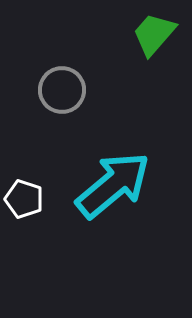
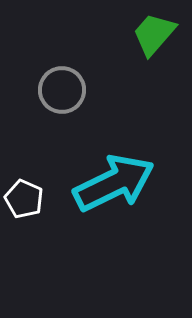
cyan arrow: moved 1 px right, 2 px up; rotated 14 degrees clockwise
white pentagon: rotated 6 degrees clockwise
